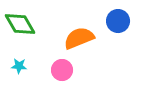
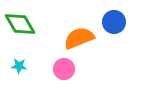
blue circle: moved 4 px left, 1 px down
pink circle: moved 2 px right, 1 px up
